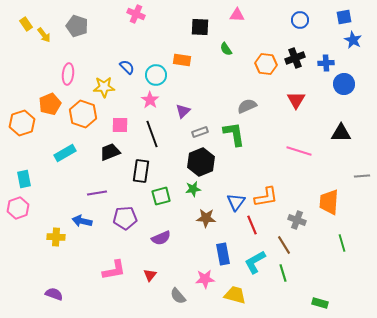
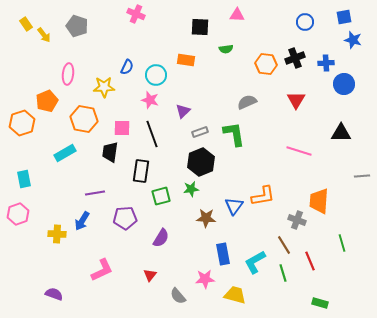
blue circle at (300, 20): moved 5 px right, 2 px down
blue star at (353, 40): rotated 12 degrees counterclockwise
green semicircle at (226, 49): rotated 64 degrees counterclockwise
orange rectangle at (182, 60): moved 4 px right
blue semicircle at (127, 67): rotated 70 degrees clockwise
pink star at (150, 100): rotated 18 degrees counterclockwise
orange pentagon at (50, 104): moved 3 px left, 3 px up
gray semicircle at (247, 106): moved 4 px up
orange hexagon at (83, 114): moved 1 px right, 5 px down; rotated 8 degrees counterclockwise
pink square at (120, 125): moved 2 px right, 3 px down
black trapezoid at (110, 152): rotated 60 degrees counterclockwise
green star at (193, 189): moved 2 px left
purple line at (97, 193): moved 2 px left
orange L-shape at (266, 197): moved 3 px left, 1 px up
blue triangle at (236, 202): moved 2 px left, 4 px down
orange trapezoid at (329, 202): moved 10 px left, 1 px up
pink hexagon at (18, 208): moved 6 px down
blue arrow at (82, 221): rotated 72 degrees counterclockwise
red line at (252, 225): moved 58 px right, 36 px down
yellow cross at (56, 237): moved 1 px right, 3 px up
purple semicircle at (161, 238): rotated 36 degrees counterclockwise
pink L-shape at (114, 270): moved 12 px left; rotated 15 degrees counterclockwise
